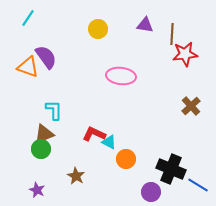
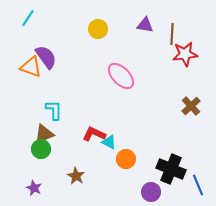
orange triangle: moved 3 px right
pink ellipse: rotated 40 degrees clockwise
blue line: rotated 35 degrees clockwise
purple star: moved 3 px left, 2 px up
